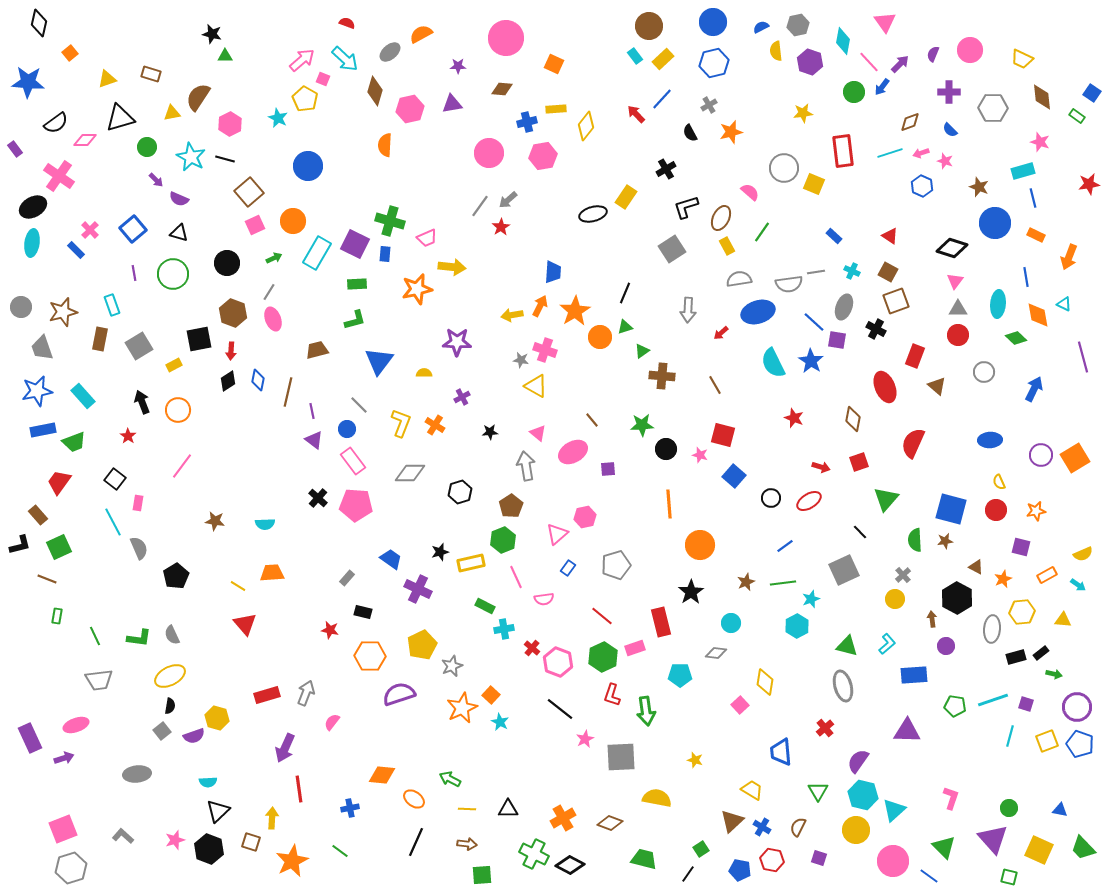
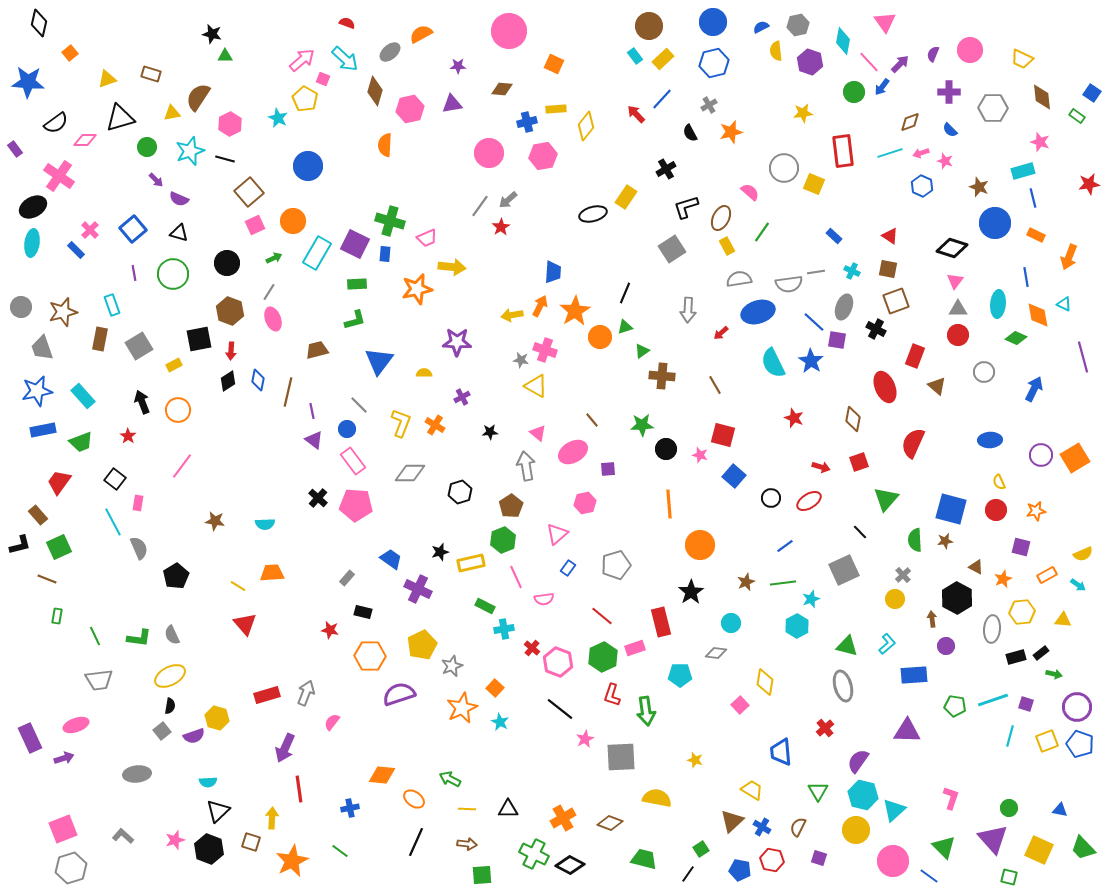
pink circle at (506, 38): moved 3 px right, 7 px up
cyan star at (191, 157): moved 1 px left, 6 px up; rotated 24 degrees clockwise
brown square at (888, 272): moved 3 px up; rotated 18 degrees counterclockwise
brown hexagon at (233, 313): moved 3 px left, 2 px up
green diamond at (1016, 338): rotated 20 degrees counterclockwise
green trapezoid at (74, 442): moved 7 px right
pink hexagon at (585, 517): moved 14 px up
orange square at (491, 695): moved 4 px right, 7 px up
